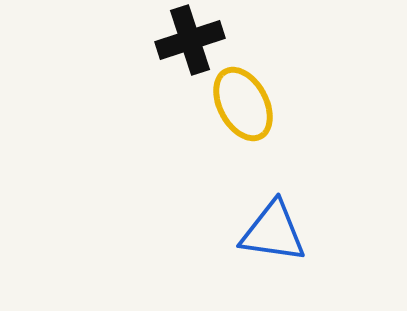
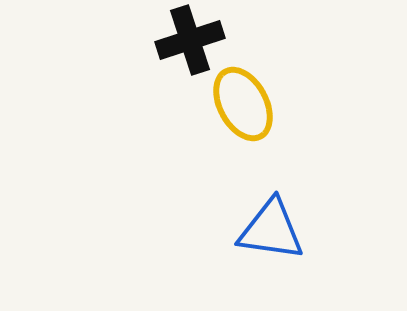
blue triangle: moved 2 px left, 2 px up
